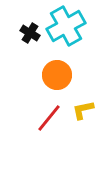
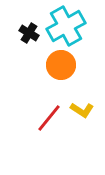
black cross: moved 1 px left
orange circle: moved 4 px right, 10 px up
yellow L-shape: moved 1 px left; rotated 135 degrees counterclockwise
